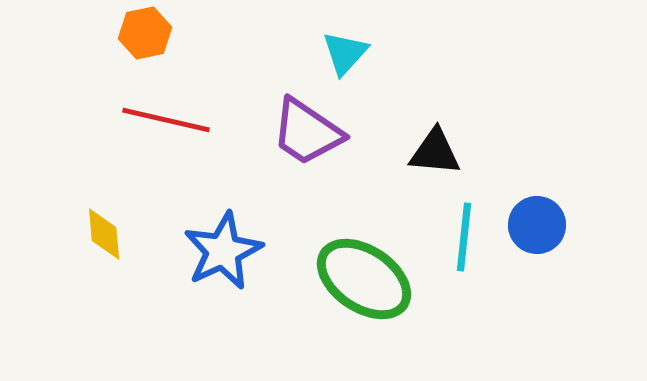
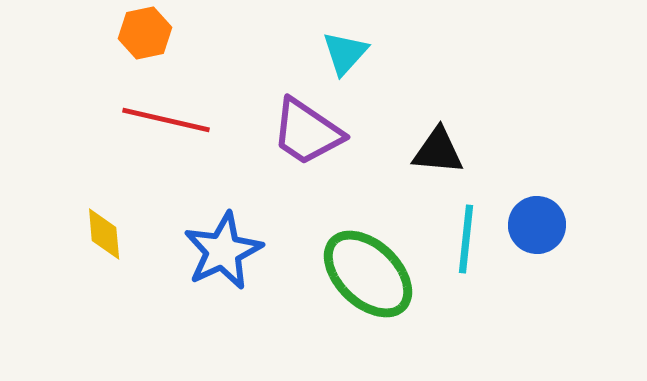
black triangle: moved 3 px right, 1 px up
cyan line: moved 2 px right, 2 px down
green ellipse: moved 4 px right, 5 px up; rotated 10 degrees clockwise
